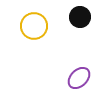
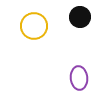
purple ellipse: rotated 50 degrees counterclockwise
